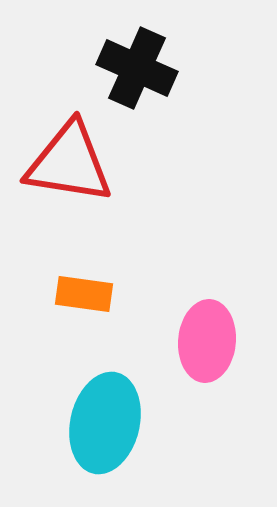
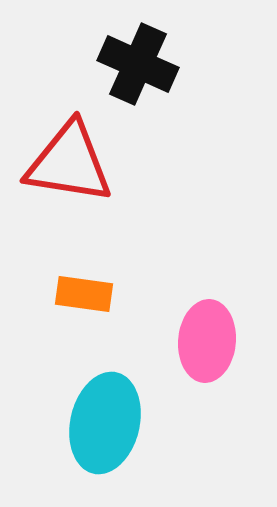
black cross: moved 1 px right, 4 px up
